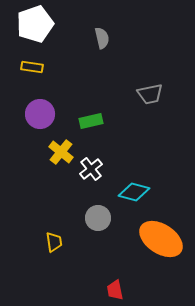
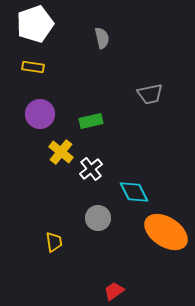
yellow rectangle: moved 1 px right
cyan diamond: rotated 48 degrees clockwise
orange ellipse: moved 5 px right, 7 px up
red trapezoid: moved 1 px left, 1 px down; rotated 65 degrees clockwise
